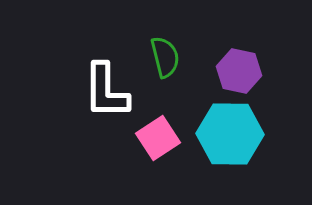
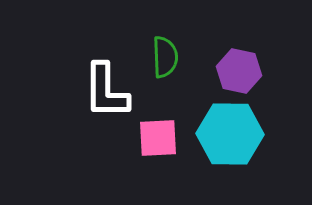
green semicircle: rotated 12 degrees clockwise
pink square: rotated 30 degrees clockwise
